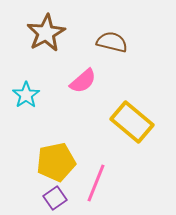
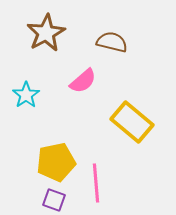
pink line: rotated 27 degrees counterclockwise
purple square: moved 1 px left, 2 px down; rotated 35 degrees counterclockwise
